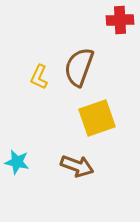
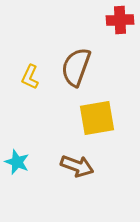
brown semicircle: moved 3 px left
yellow L-shape: moved 9 px left
yellow square: rotated 9 degrees clockwise
cyan star: rotated 10 degrees clockwise
